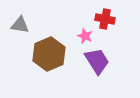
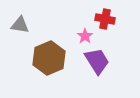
pink star: rotated 14 degrees clockwise
brown hexagon: moved 4 px down
